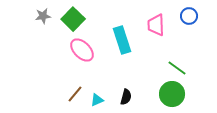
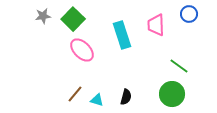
blue circle: moved 2 px up
cyan rectangle: moved 5 px up
green line: moved 2 px right, 2 px up
cyan triangle: rotated 40 degrees clockwise
